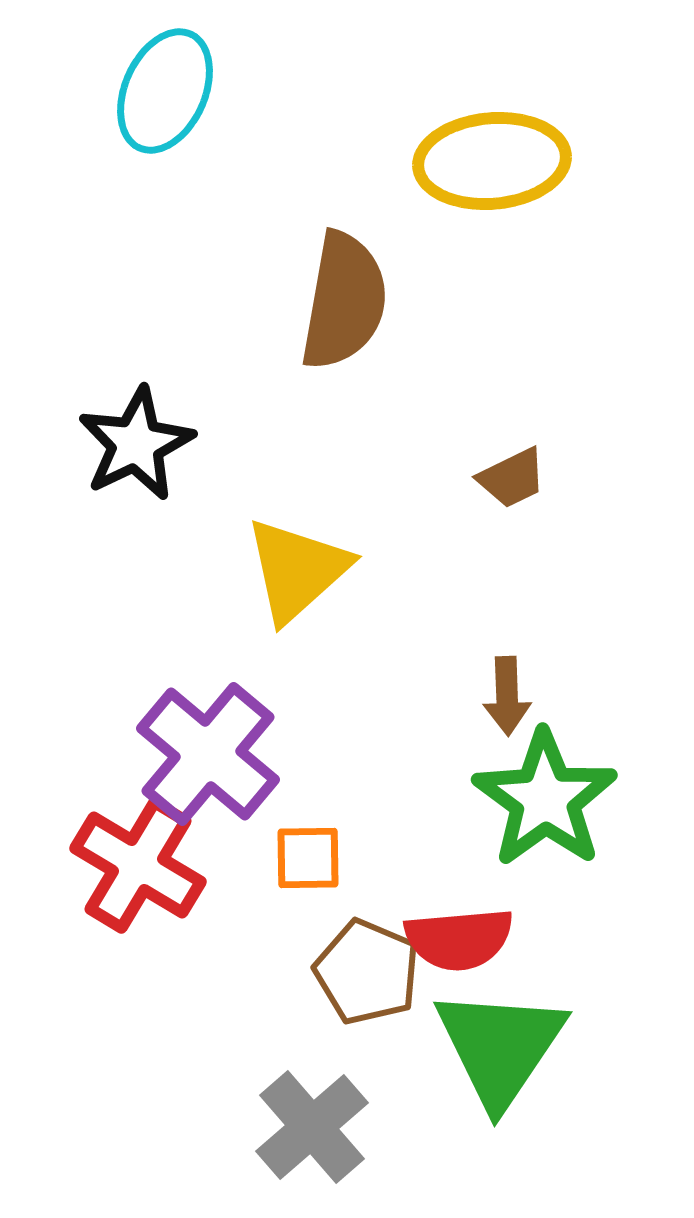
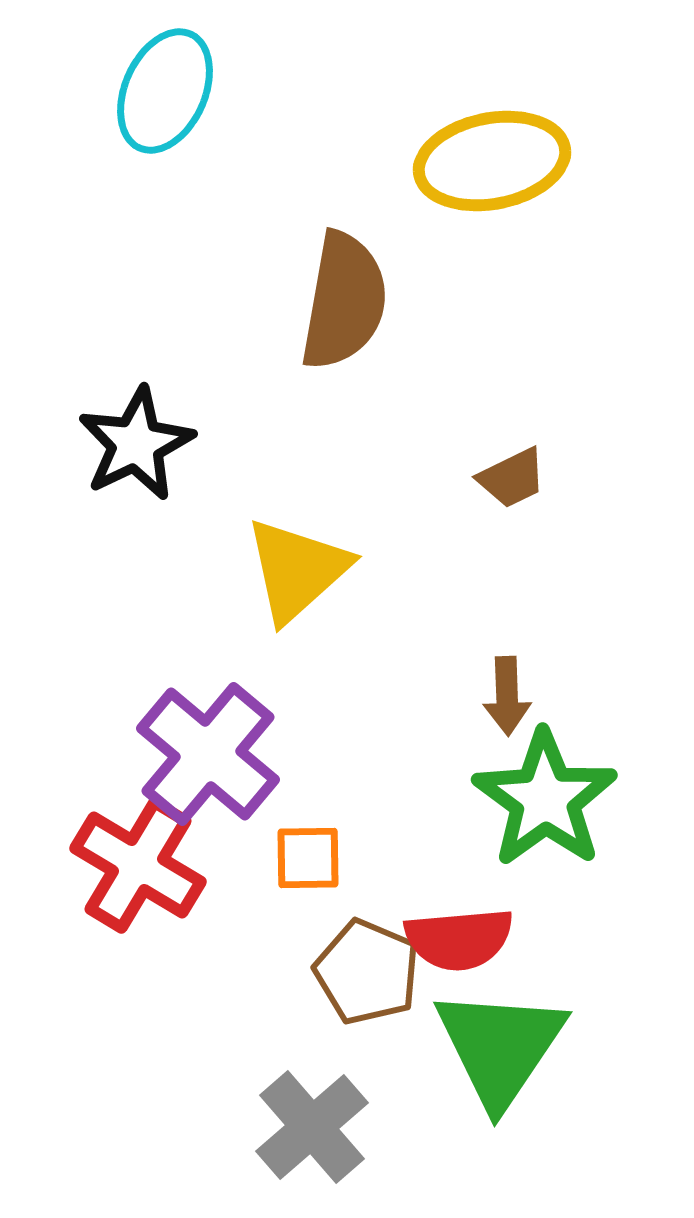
yellow ellipse: rotated 6 degrees counterclockwise
